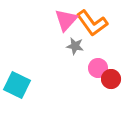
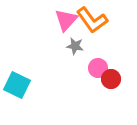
orange L-shape: moved 3 px up
